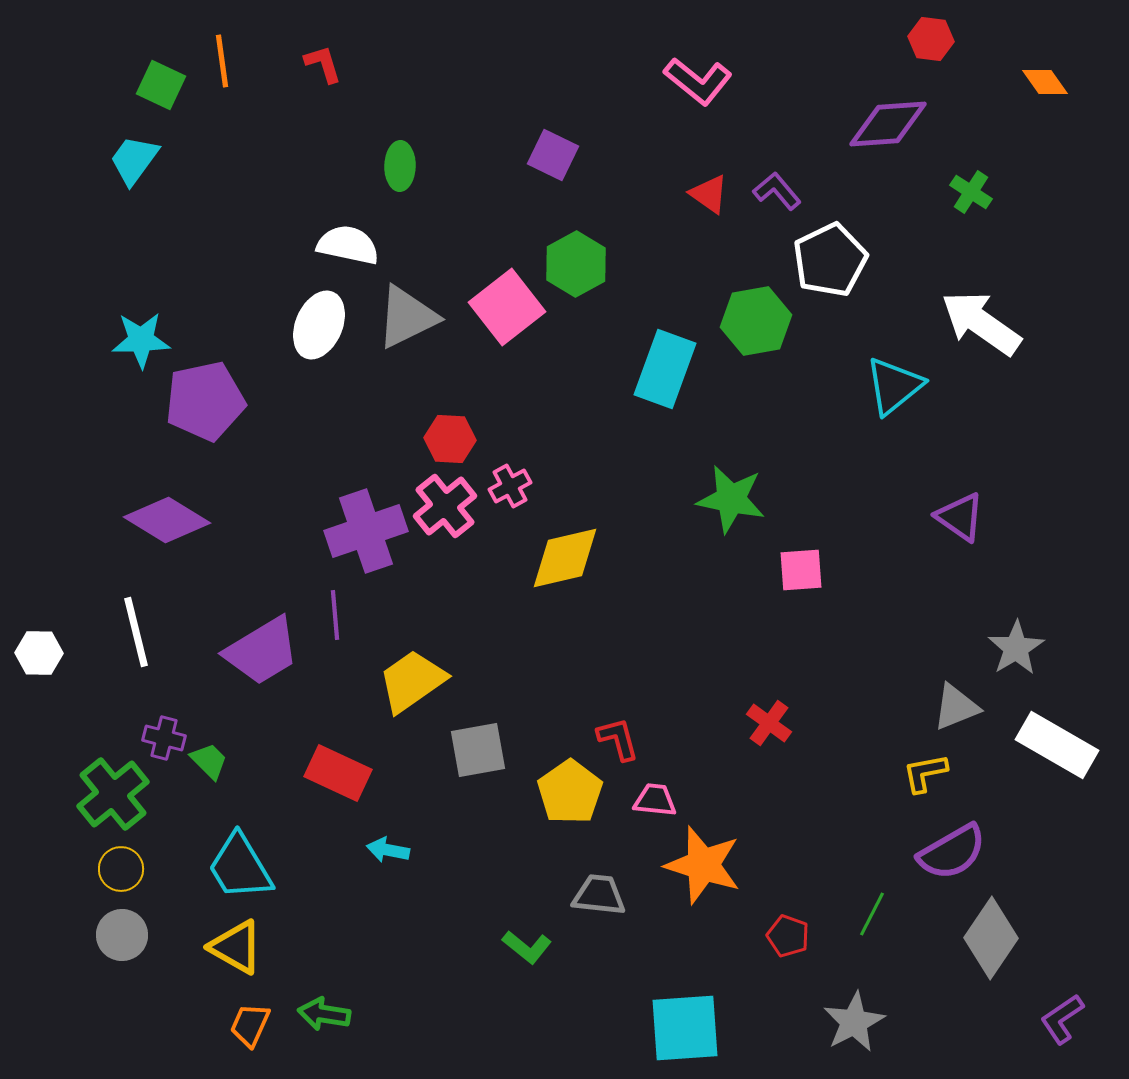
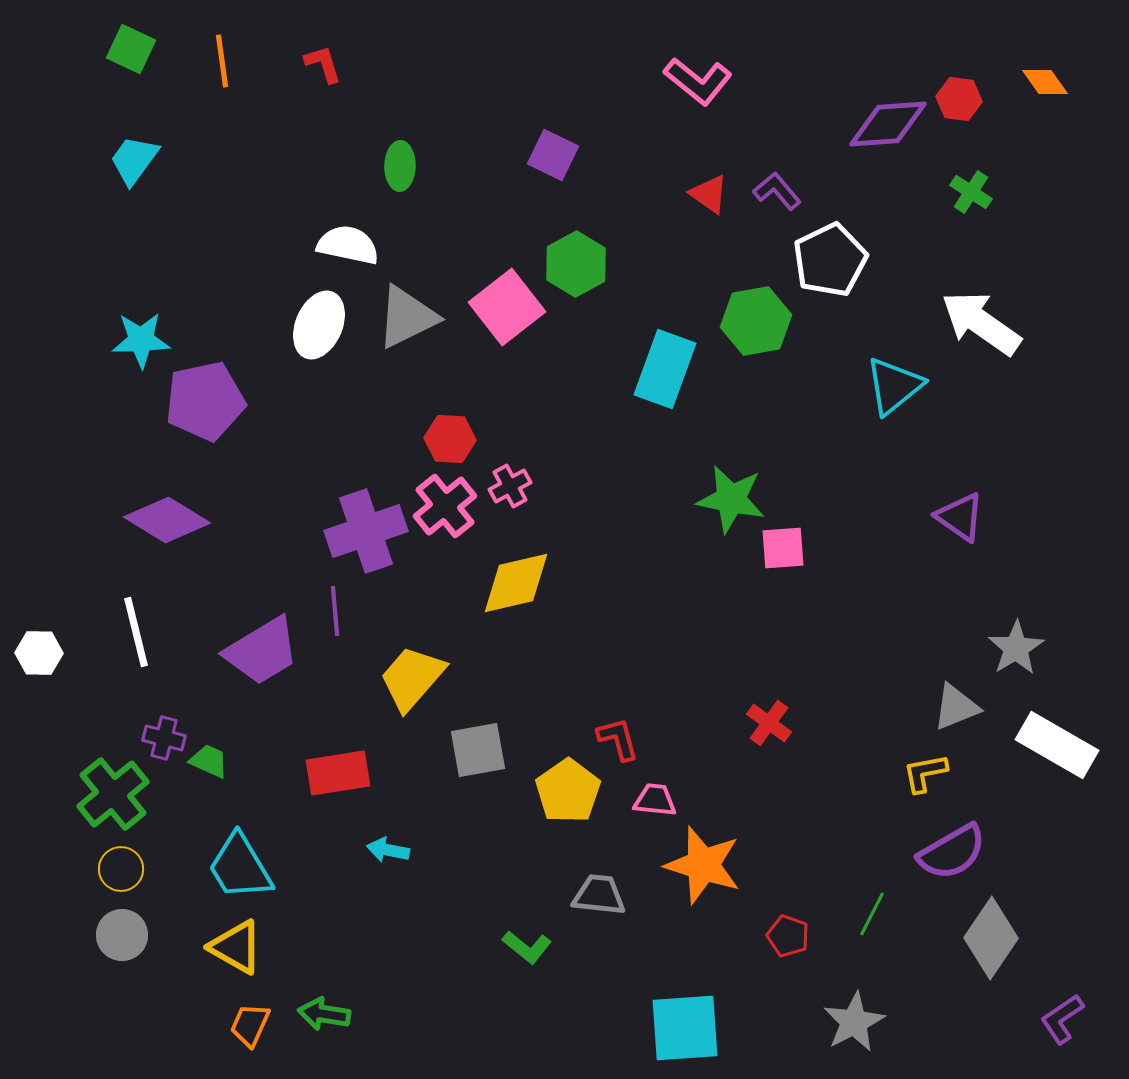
red hexagon at (931, 39): moved 28 px right, 60 px down
green square at (161, 85): moved 30 px left, 36 px up
yellow diamond at (565, 558): moved 49 px left, 25 px down
pink square at (801, 570): moved 18 px left, 22 px up
purple line at (335, 615): moved 4 px up
yellow trapezoid at (412, 681): moved 3 px up; rotated 14 degrees counterclockwise
green trapezoid at (209, 761): rotated 21 degrees counterclockwise
red rectangle at (338, 773): rotated 34 degrees counterclockwise
yellow pentagon at (570, 792): moved 2 px left, 1 px up
